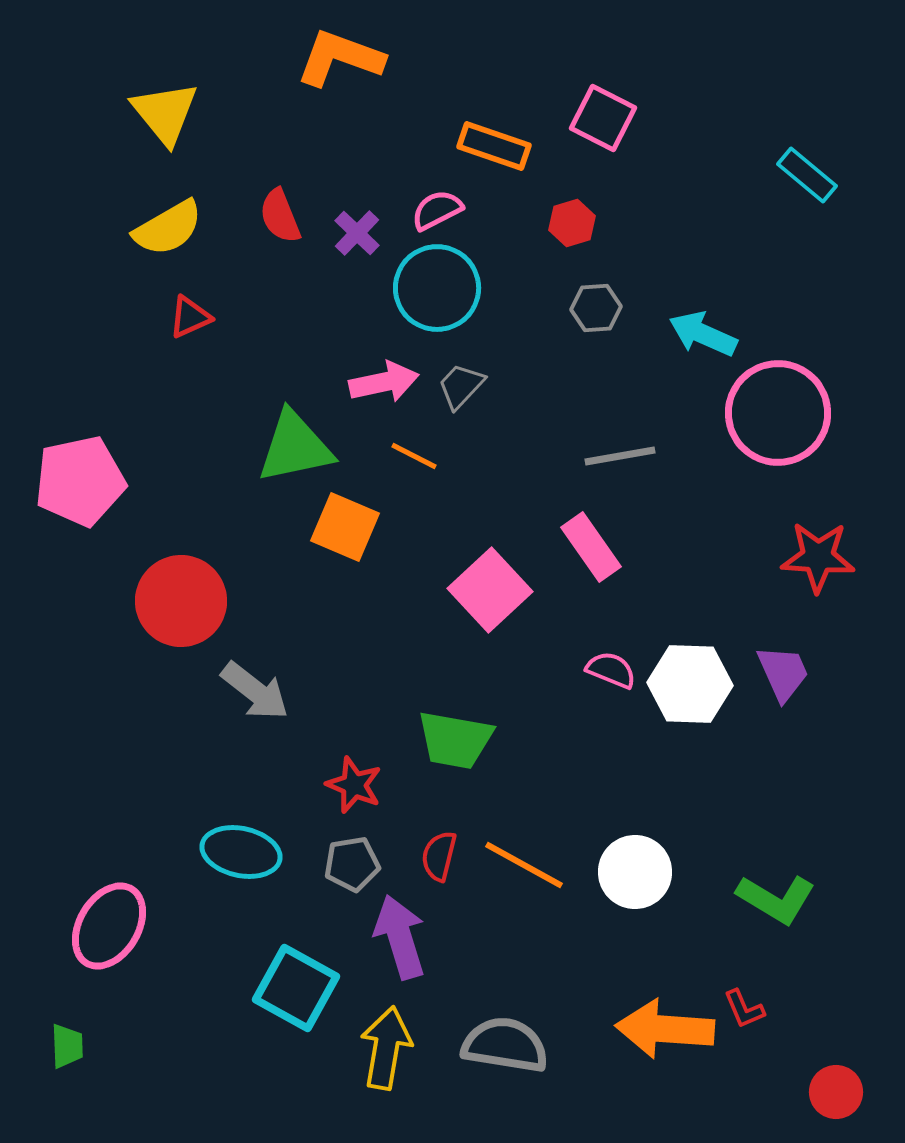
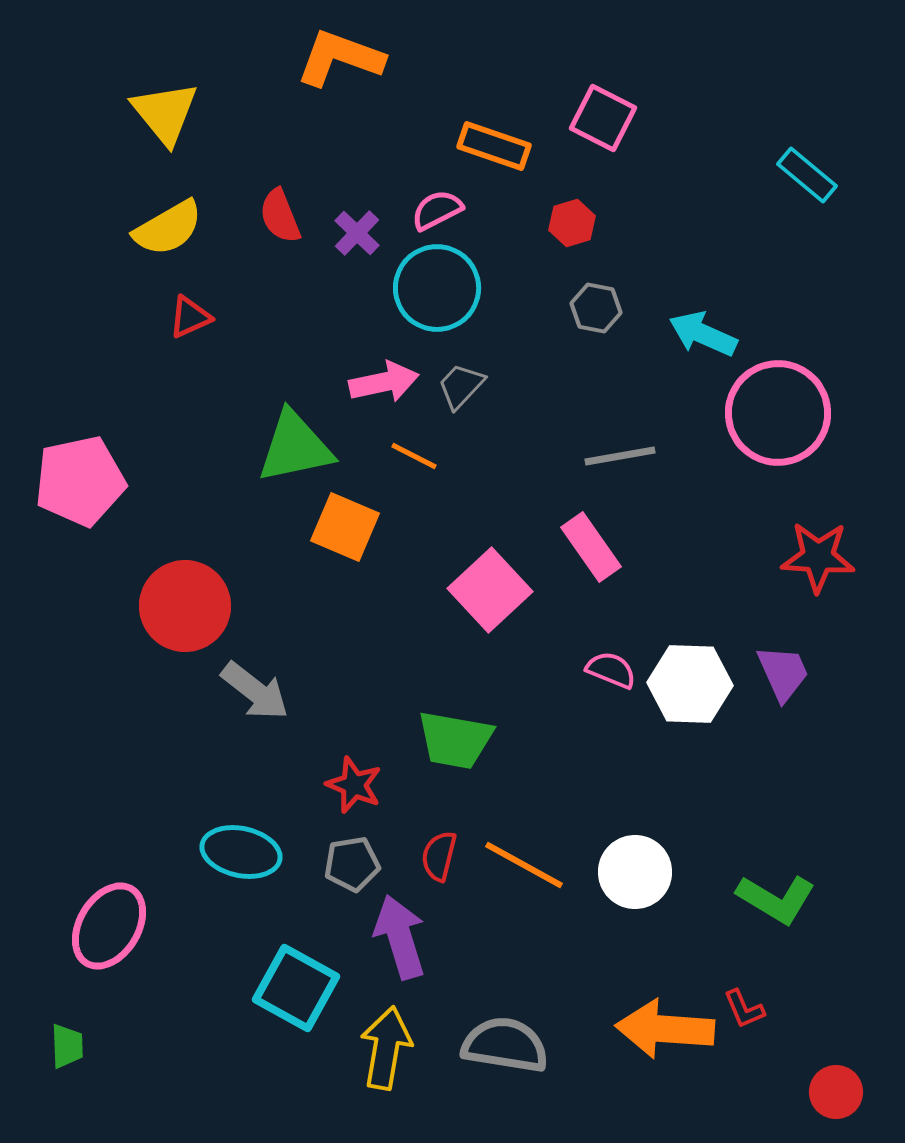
gray hexagon at (596, 308): rotated 15 degrees clockwise
red circle at (181, 601): moved 4 px right, 5 px down
